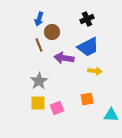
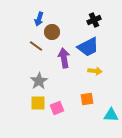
black cross: moved 7 px right, 1 px down
brown line: moved 3 px left, 1 px down; rotated 32 degrees counterclockwise
purple arrow: rotated 72 degrees clockwise
